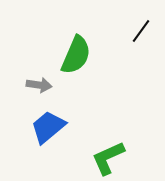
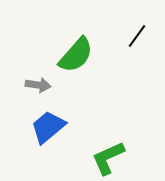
black line: moved 4 px left, 5 px down
green semicircle: rotated 18 degrees clockwise
gray arrow: moved 1 px left
